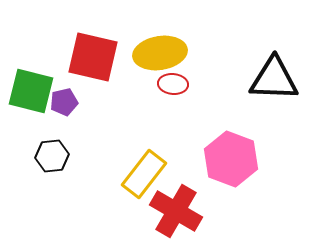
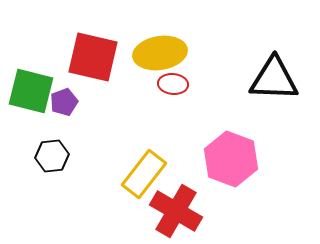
purple pentagon: rotated 8 degrees counterclockwise
